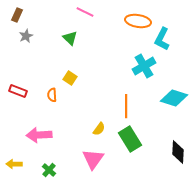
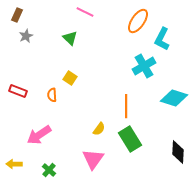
orange ellipse: rotated 65 degrees counterclockwise
pink arrow: rotated 30 degrees counterclockwise
